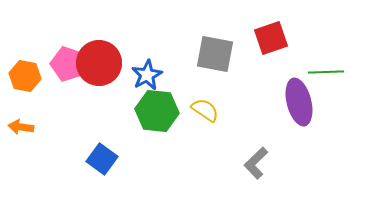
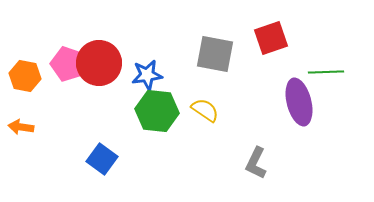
blue star: rotated 20 degrees clockwise
gray L-shape: rotated 20 degrees counterclockwise
